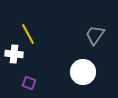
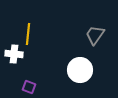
yellow line: rotated 35 degrees clockwise
white circle: moved 3 px left, 2 px up
purple square: moved 4 px down
